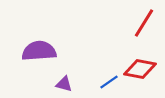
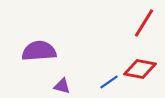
purple triangle: moved 2 px left, 2 px down
